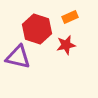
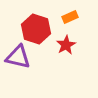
red hexagon: moved 1 px left
red star: rotated 18 degrees counterclockwise
